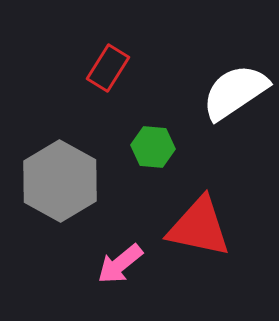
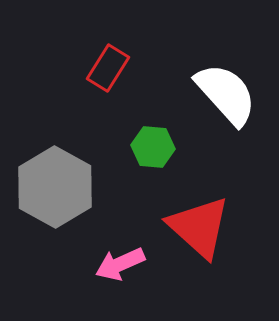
white semicircle: moved 9 px left, 2 px down; rotated 82 degrees clockwise
gray hexagon: moved 5 px left, 6 px down
red triangle: rotated 30 degrees clockwise
pink arrow: rotated 15 degrees clockwise
